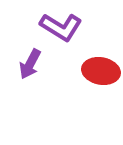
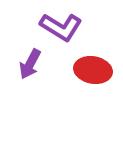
red ellipse: moved 8 px left, 1 px up
